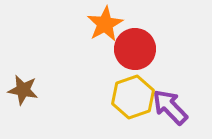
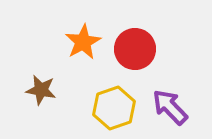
orange star: moved 22 px left, 18 px down
brown star: moved 18 px right
yellow hexagon: moved 19 px left, 11 px down
